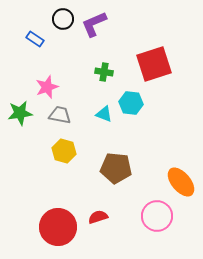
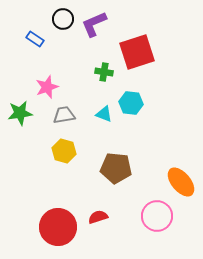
red square: moved 17 px left, 12 px up
gray trapezoid: moved 4 px right; rotated 20 degrees counterclockwise
